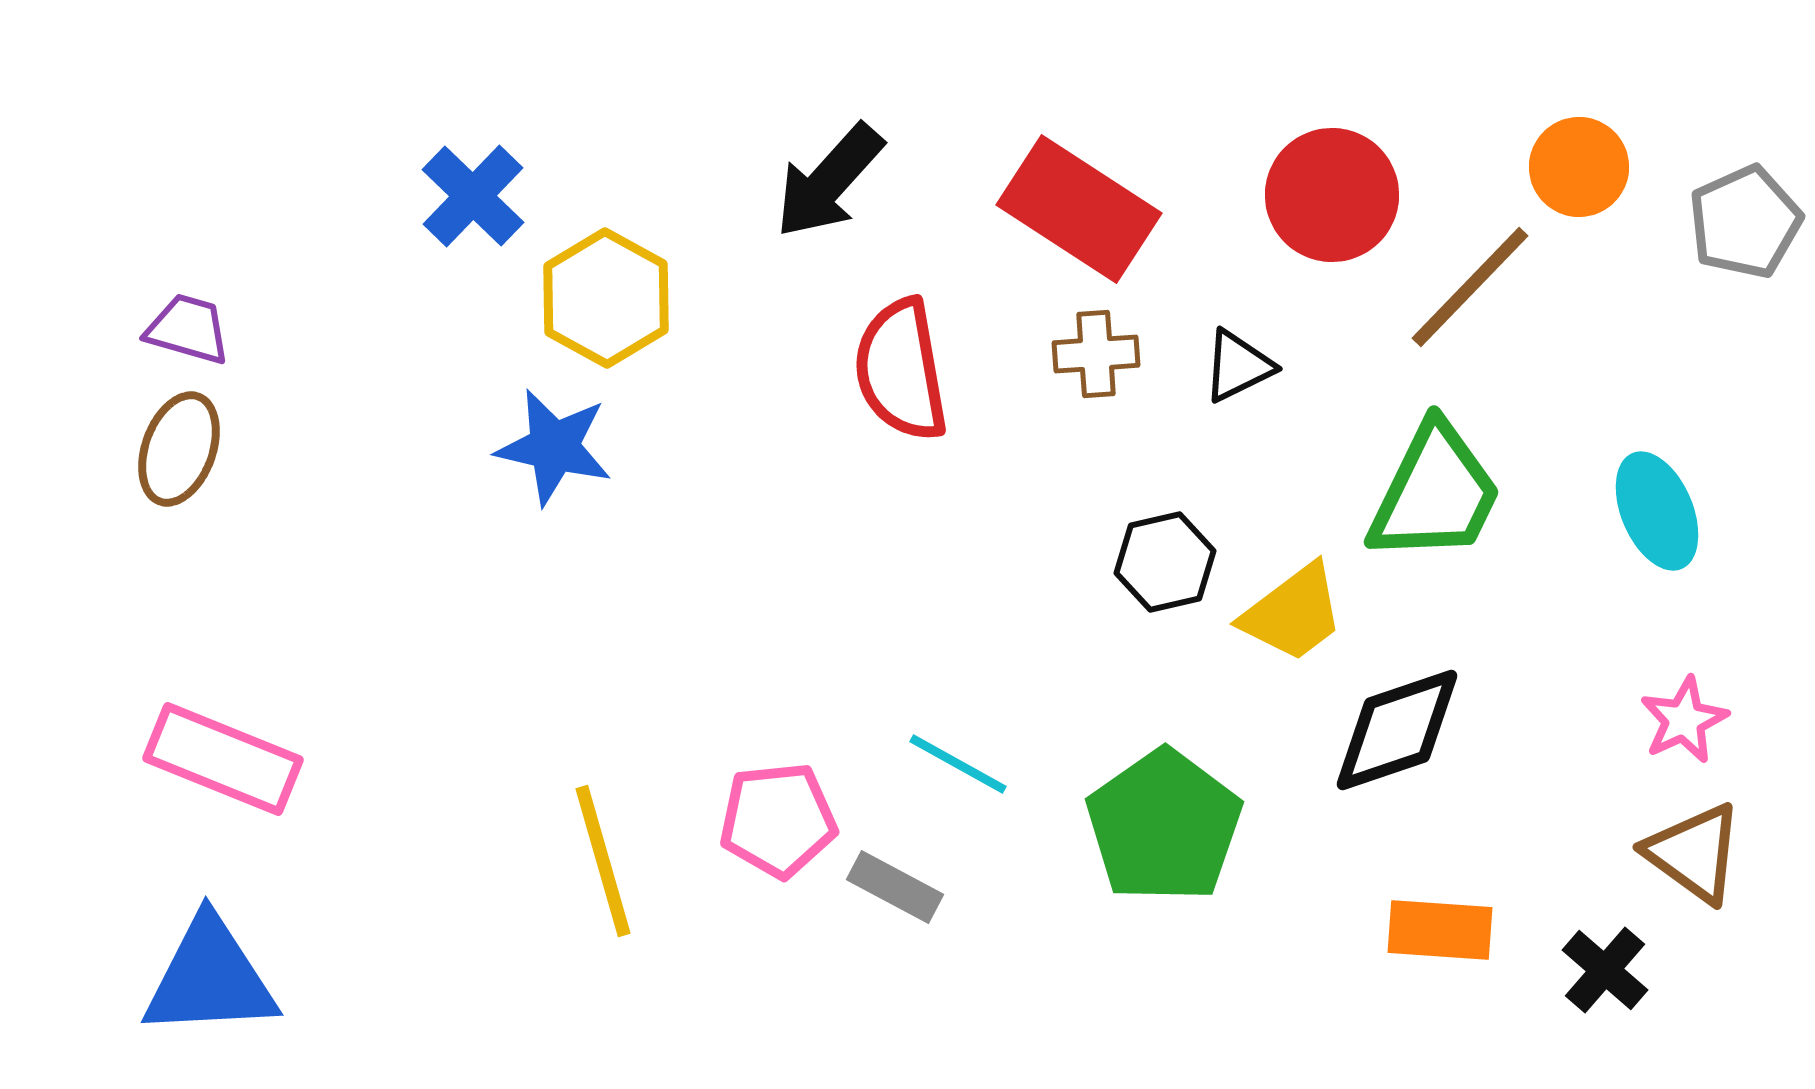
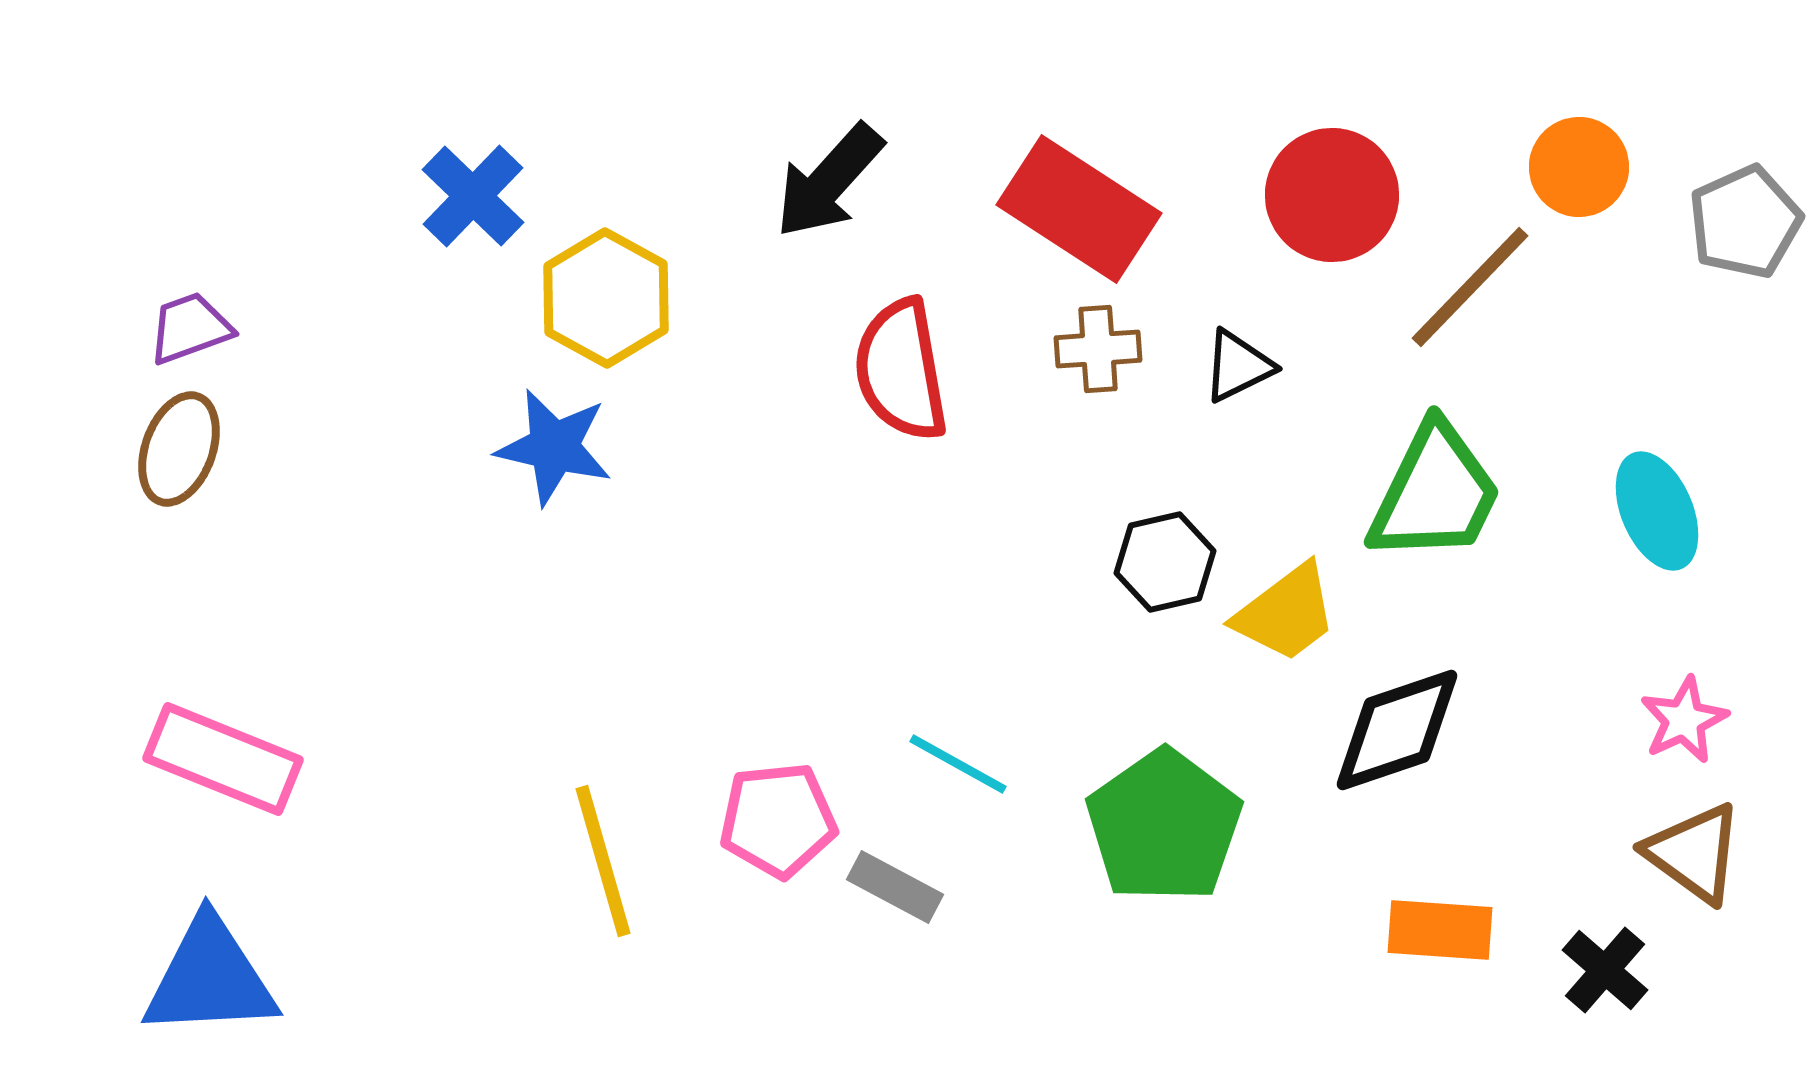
purple trapezoid: moved 2 px right, 1 px up; rotated 36 degrees counterclockwise
brown cross: moved 2 px right, 5 px up
yellow trapezoid: moved 7 px left
